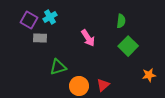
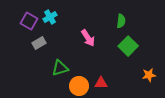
purple square: moved 1 px down
gray rectangle: moved 1 px left, 5 px down; rotated 32 degrees counterclockwise
green triangle: moved 2 px right, 1 px down
red triangle: moved 2 px left, 2 px up; rotated 40 degrees clockwise
